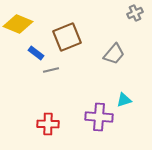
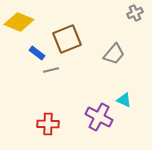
yellow diamond: moved 1 px right, 2 px up
brown square: moved 2 px down
blue rectangle: moved 1 px right
cyan triangle: rotated 42 degrees clockwise
purple cross: rotated 24 degrees clockwise
